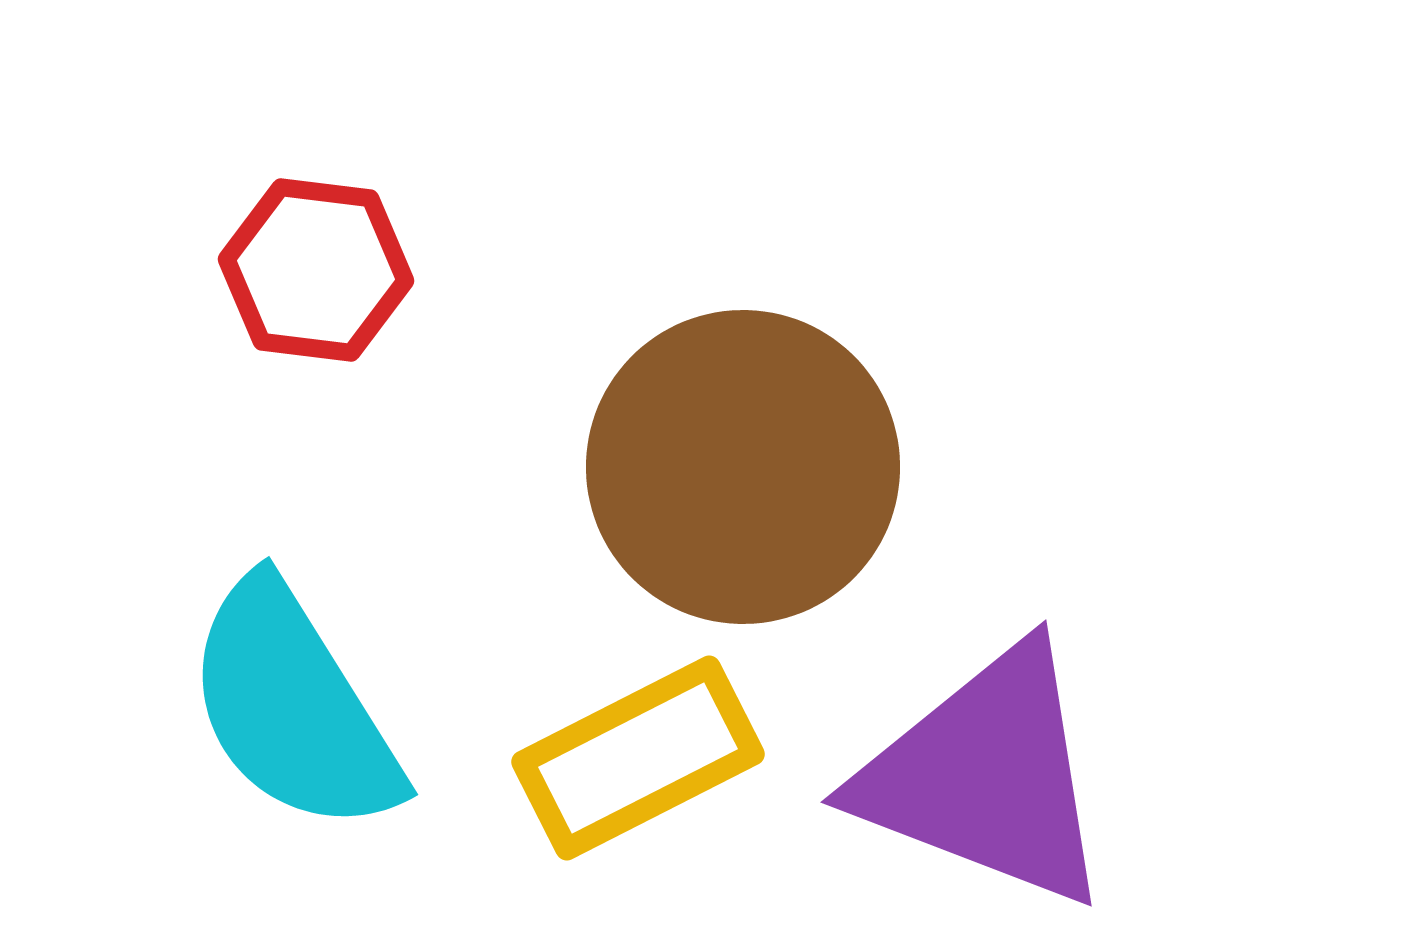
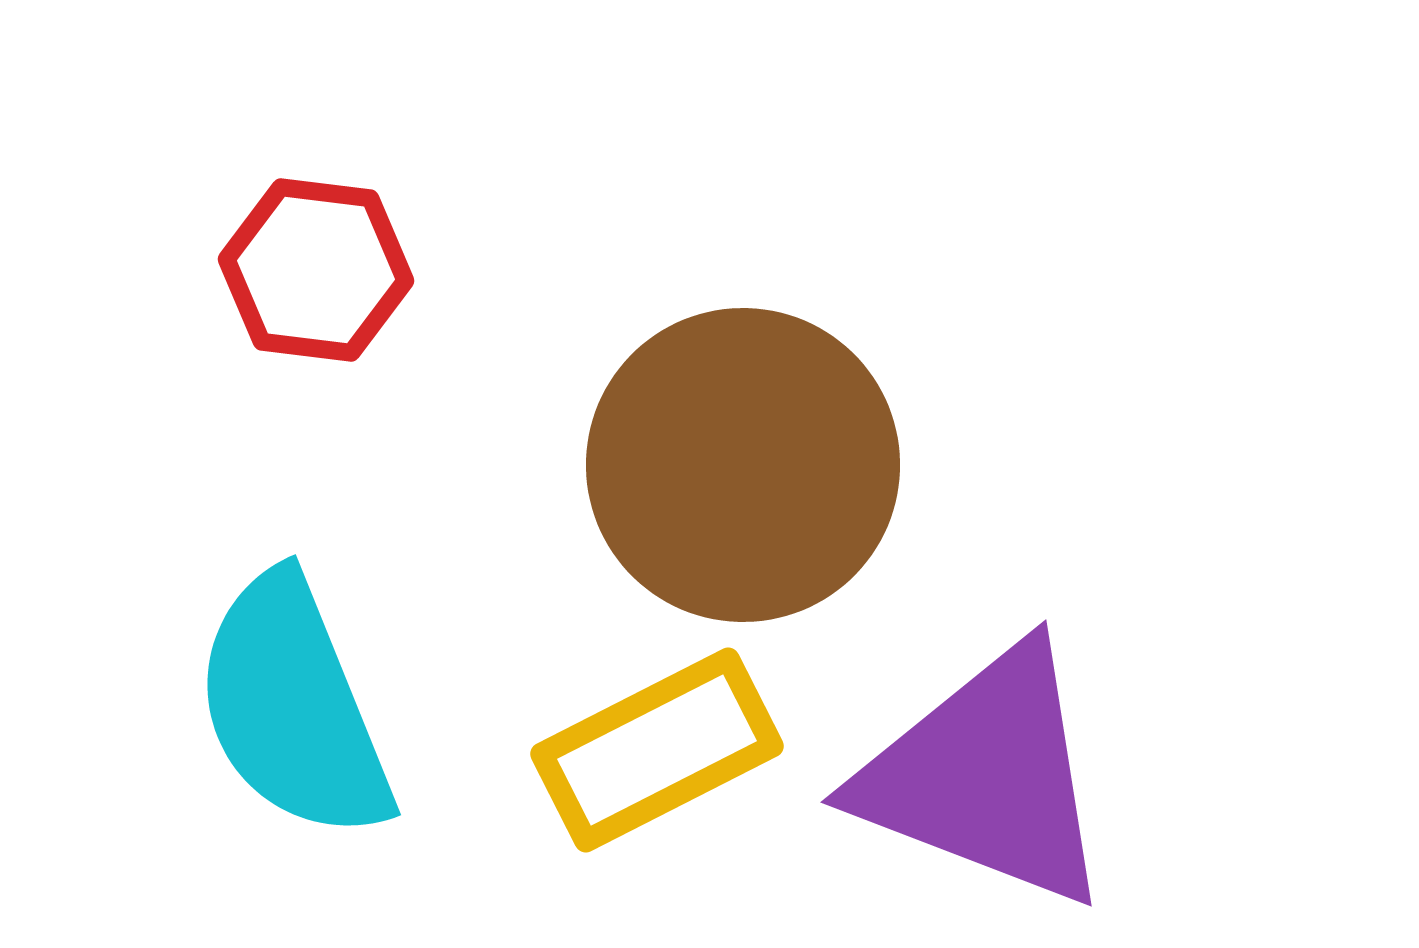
brown circle: moved 2 px up
cyan semicircle: rotated 10 degrees clockwise
yellow rectangle: moved 19 px right, 8 px up
